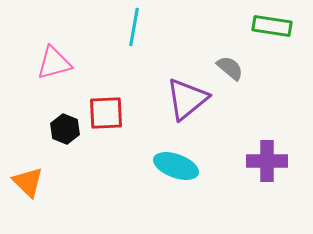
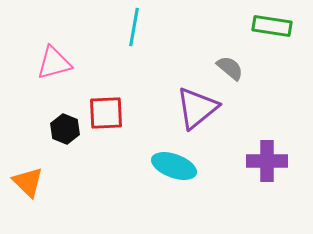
purple triangle: moved 10 px right, 9 px down
cyan ellipse: moved 2 px left
